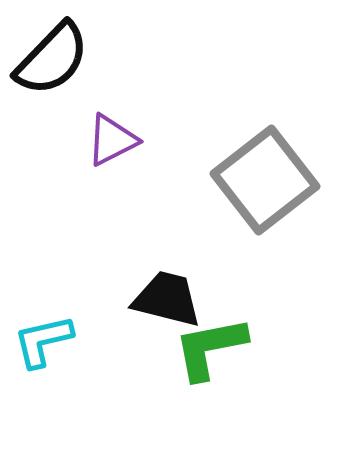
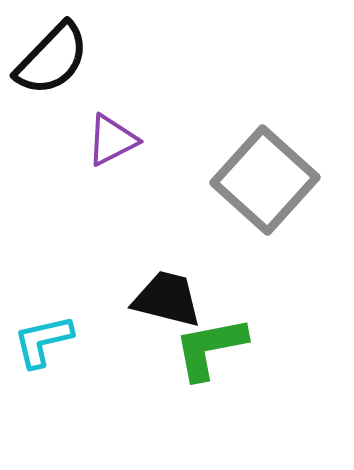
gray square: rotated 10 degrees counterclockwise
